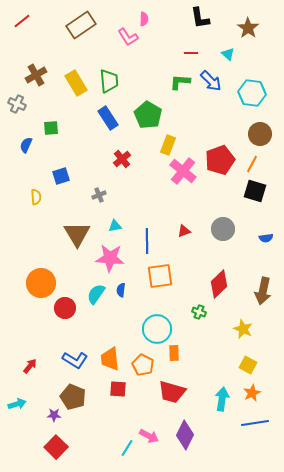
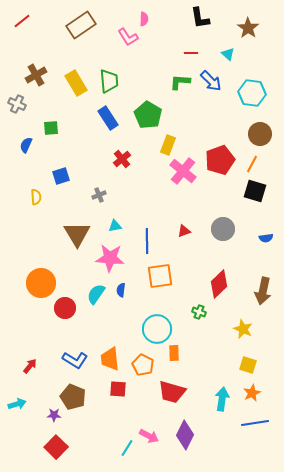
yellow square at (248, 365): rotated 12 degrees counterclockwise
